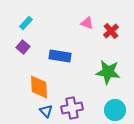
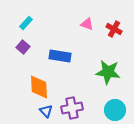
pink triangle: moved 1 px down
red cross: moved 3 px right, 2 px up; rotated 21 degrees counterclockwise
